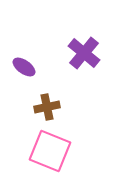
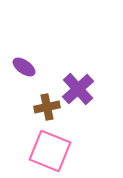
purple cross: moved 6 px left, 36 px down; rotated 8 degrees clockwise
